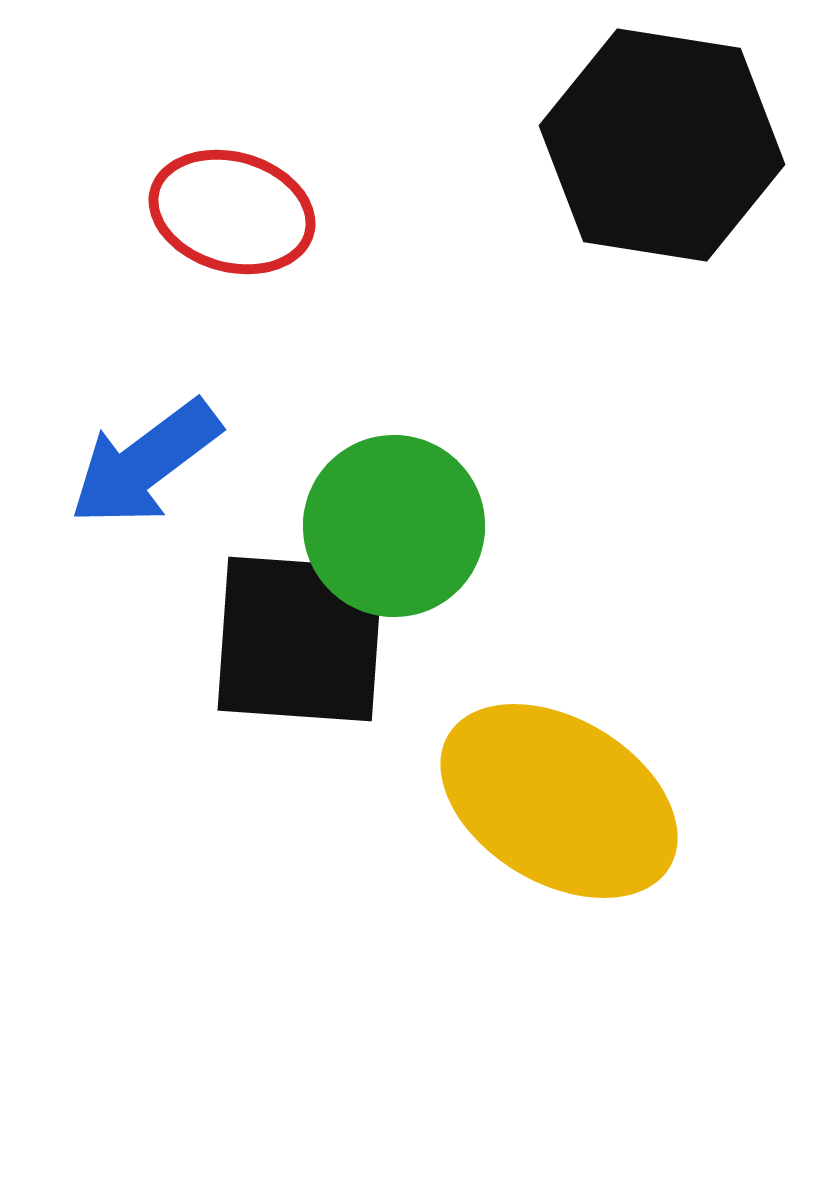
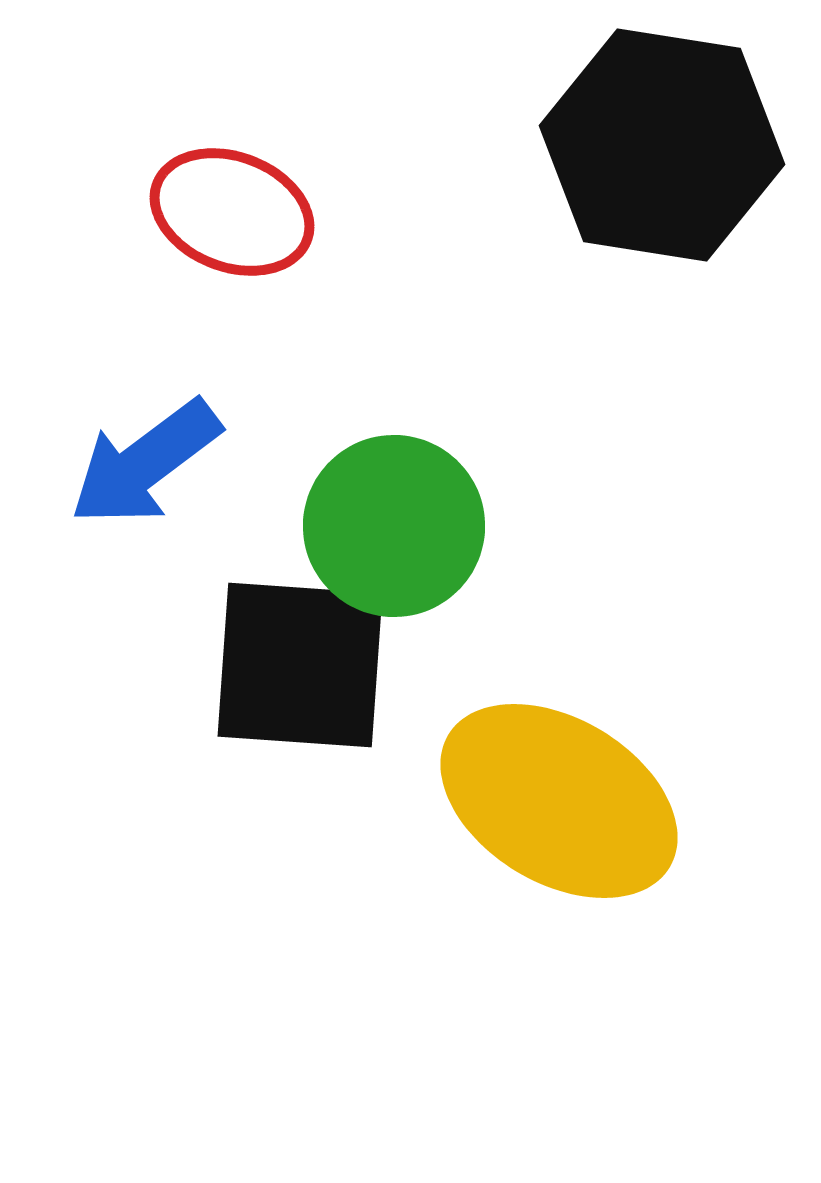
red ellipse: rotated 5 degrees clockwise
black square: moved 26 px down
